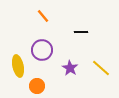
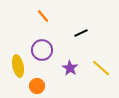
black line: moved 1 px down; rotated 24 degrees counterclockwise
